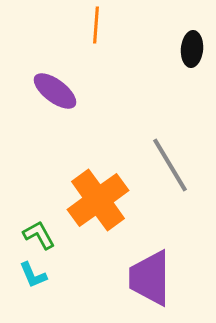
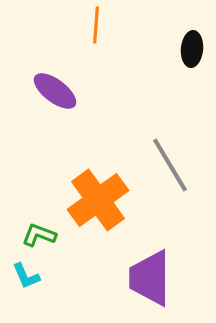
green L-shape: rotated 40 degrees counterclockwise
cyan L-shape: moved 7 px left, 1 px down
